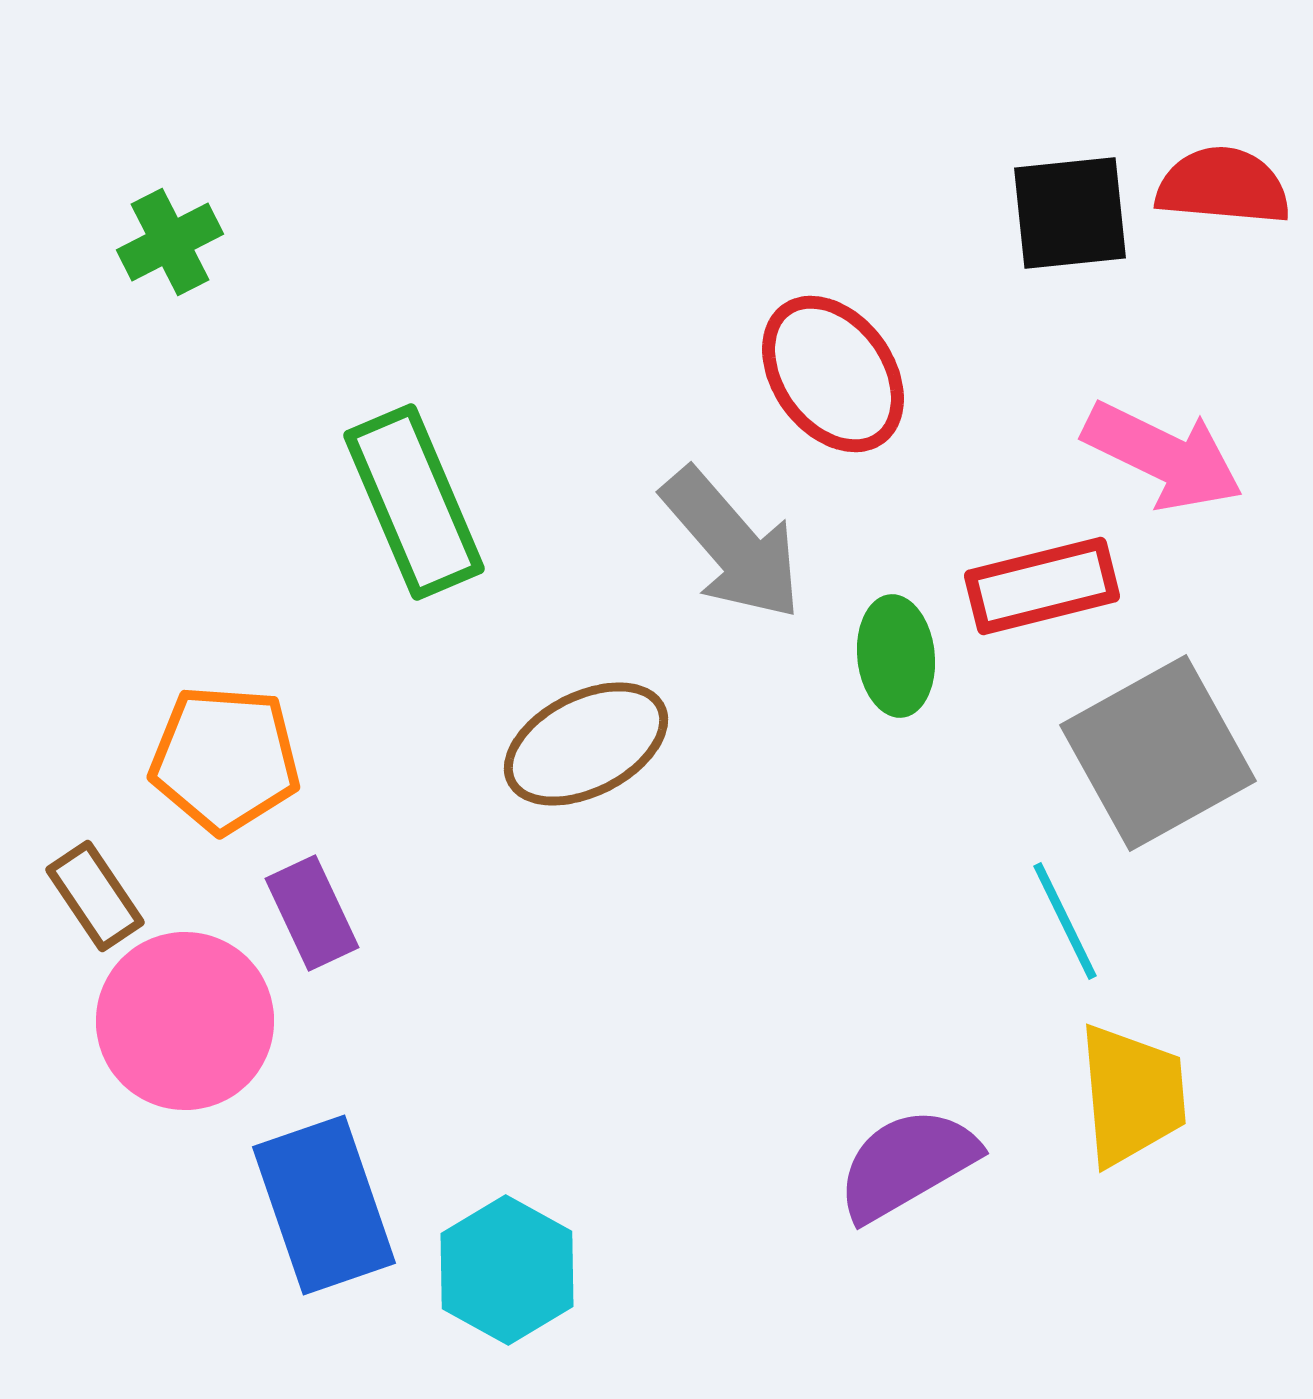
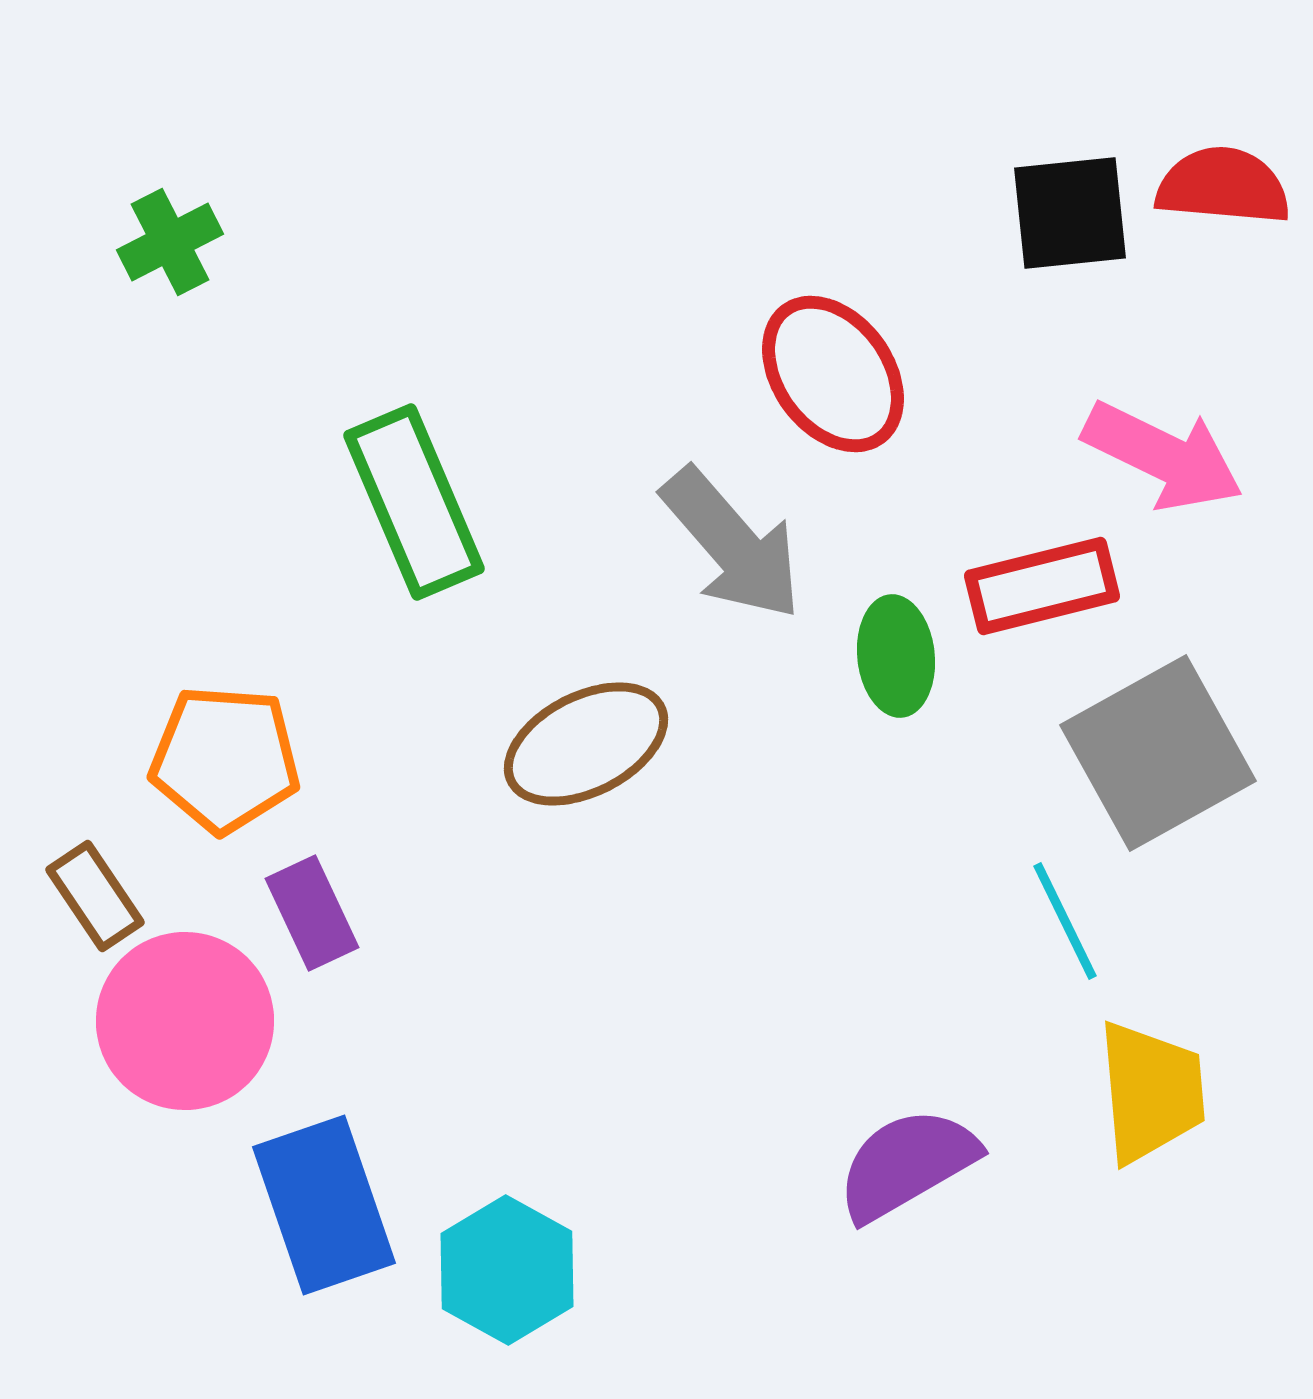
yellow trapezoid: moved 19 px right, 3 px up
